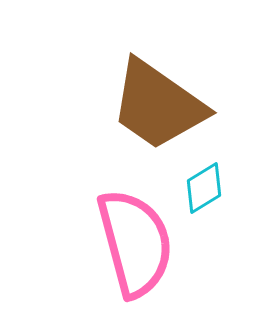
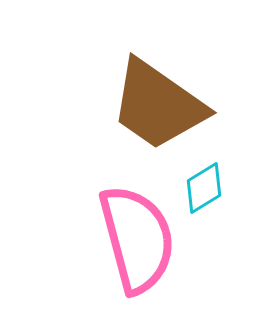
pink semicircle: moved 2 px right, 4 px up
